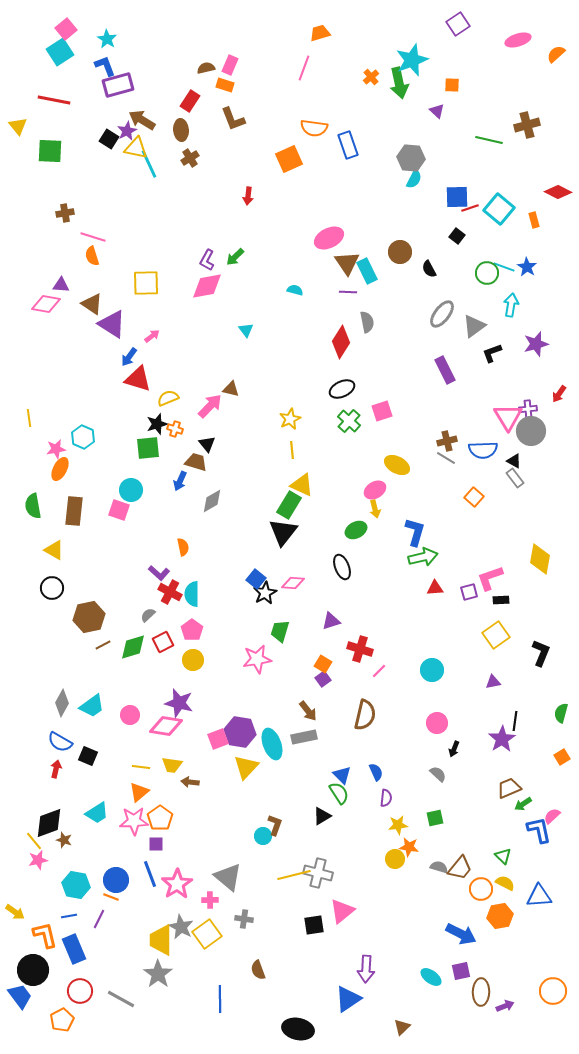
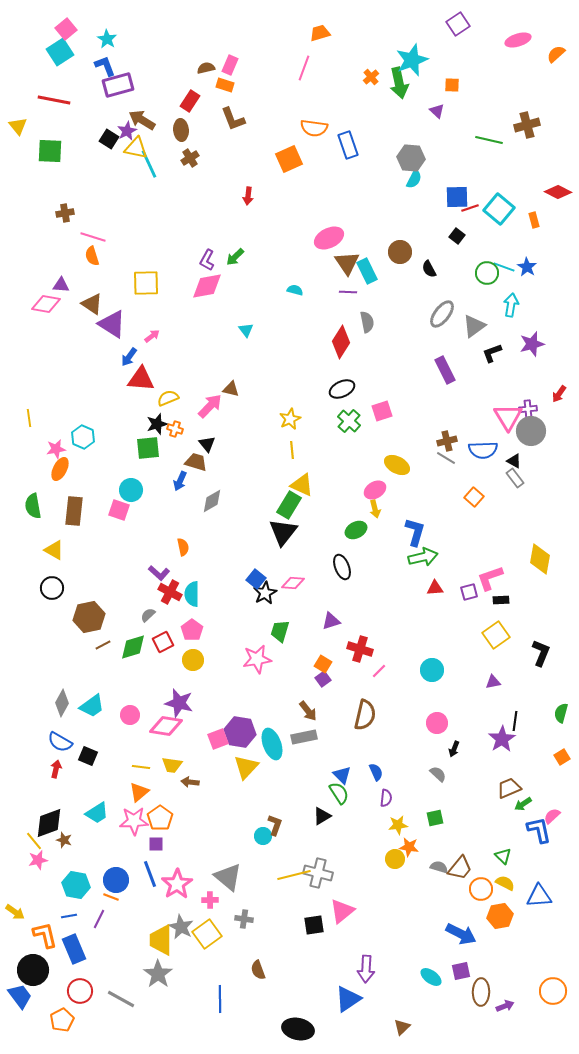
purple star at (536, 344): moved 4 px left
red triangle at (138, 379): moved 3 px right; rotated 12 degrees counterclockwise
